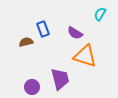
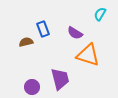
orange triangle: moved 3 px right, 1 px up
